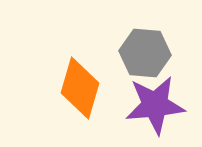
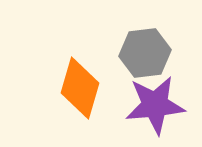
gray hexagon: rotated 12 degrees counterclockwise
